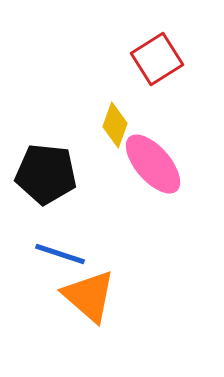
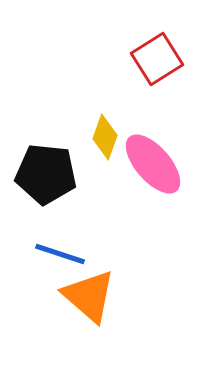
yellow diamond: moved 10 px left, 12 px down
